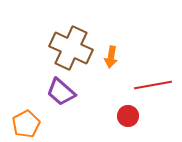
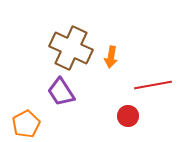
purple trapezoid: rotated 16 degrees clockwise
